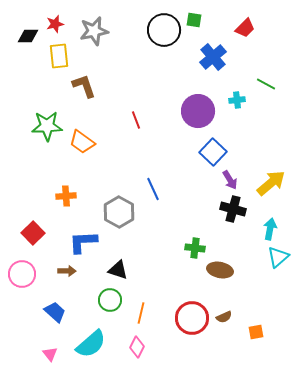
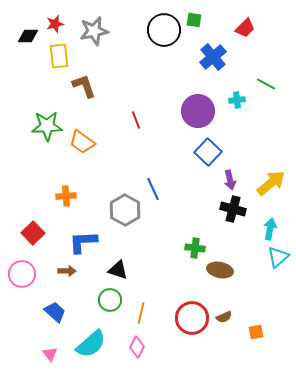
blue square: moved 5 px left
purple arrow: rotated 18 degrees clockwise
gray hexagon: moved 6 px right, 2 px up
